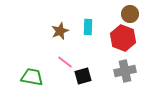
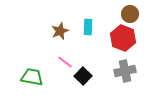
black square: rotated 30 degrees counterclockwise
